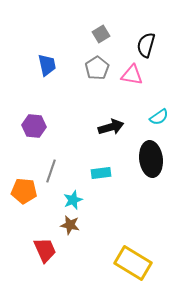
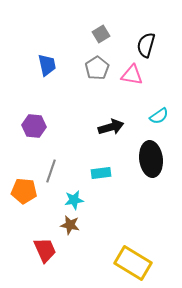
cyan semicircle: moved 1 px up
cyan star: moved 1 px right; rotated 12 degrees clockwise
